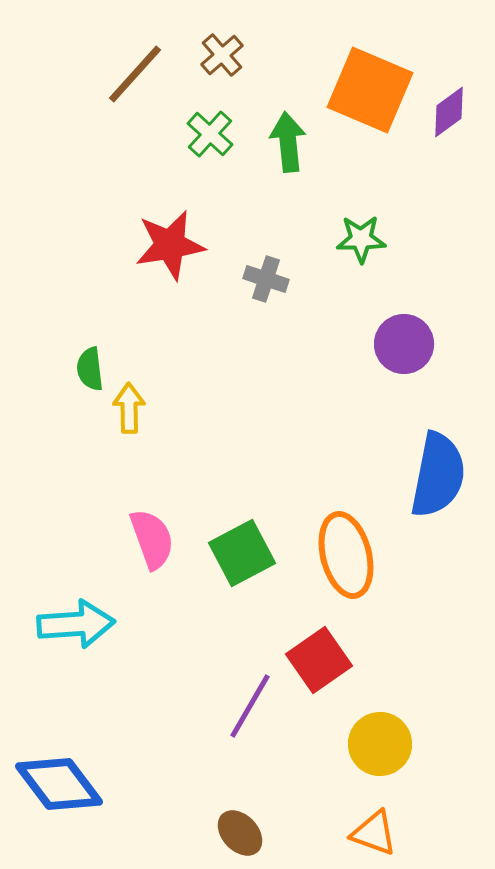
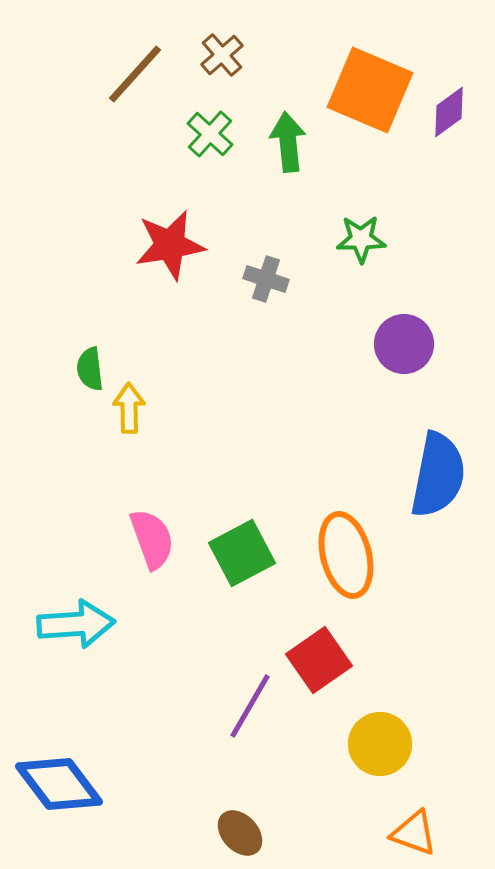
orange triangle: moved 40 px right
